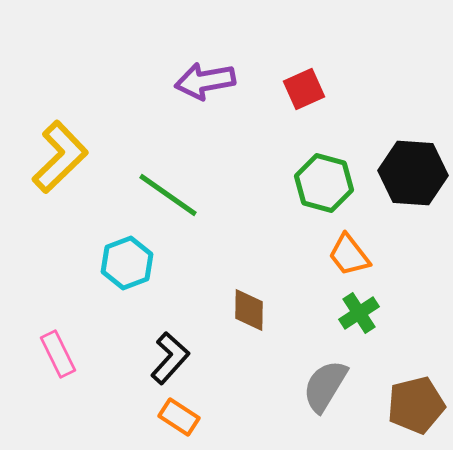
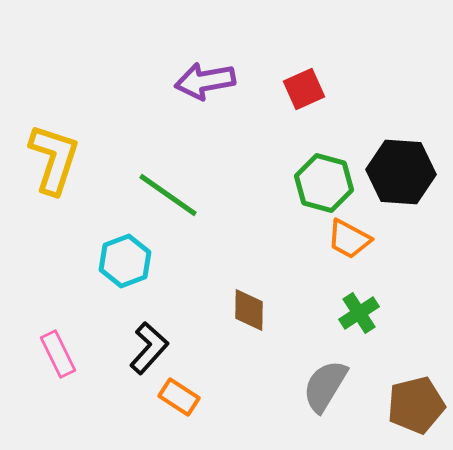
yellow L-shape: moved 6 px left, 2 px down; rotated 28 degrees counterclockwise
black hexagon: moved 12 px left, 1 px up
orange trapezoid: moved 16 px up; rotated 24 degrees counterclockwise
cyan hexagon: moved 2 px left, 2 px up
black L-shape: moved 21 px left, 10 px up
orange rectangle: moved 20 px up
